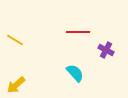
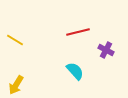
red line: rotated 15 degrees counterclockwise
cyan semicircle: moved 2 px up
yellow arrow: rotated 18 degrees counterclockwise
